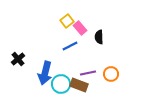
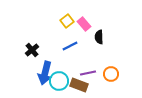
pink rectangle: moved 4 px right, 4 px up
black cross: moved 14 px right, 9 px up
cyan circle: moved 2 px left, 3 px up
